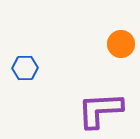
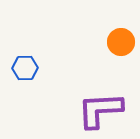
orange circle: moved 2 px up
